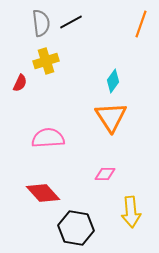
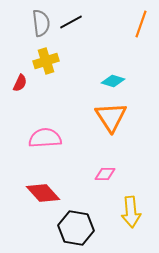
cyan diamond: rotated 70 degrees clockwise
pink semicircle: moved 3 px left
